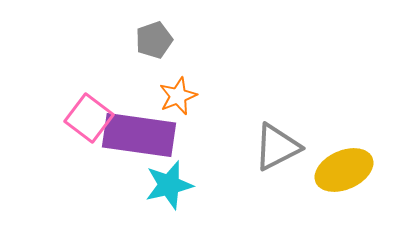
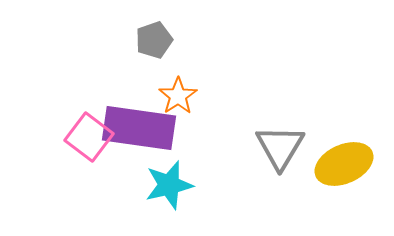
orange star: rotated 12 degrees counterclockwise
pink square: moved 19 px down
purple rectangle: moved 7 px up
gray triangle: moved 3 px right; rotated 32 degrees counterclockwise
yellow ellipse: moved 6 px up
